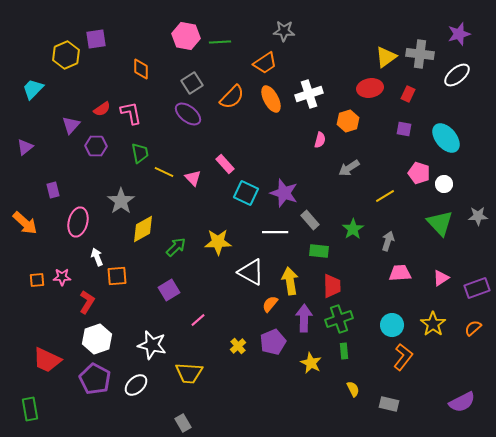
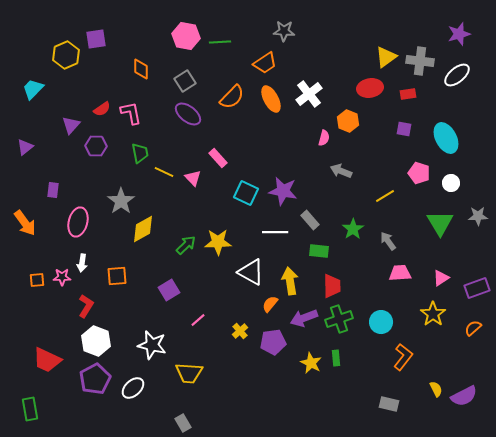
gray cross at (420, 54): moved 7 px down
gray square at (192, 83): moved 7 px left, 2 px up
white cross at (309, 94): rotated 20 degrees counterclockwise
red rectangle at (408, 94): rotated 56 degrees clockwise
orange hexagon at (348, 121): rotated 20 degrees counterclockwise
cyan ellipse at (446, 138): rotated 12 degrees clockwise
pink semicircle at (320, 140): moved 4 px right, 2 px up
pink rectangle at (225, 164): moved 7 px left, 6 px up
gray arrow at (349, 168): moved 8 px left, 3 px down; rotated 55 degrees clockwise
white circle at (444, 184): moved 7 px right, 1 px up
purple rectangle at (53, 190): rotated 21 degrees clockwise
purple star at (284, 193): moved 1 px left, 2 px up; rotated 8 degrees counterclockwise
orange arrow at (25, 223): rotated 12 degrees clockwise
green triangle at (440, 223): rotated 12 degrees clockwise
gray arrow at (388, 241): rotated 54 degrees counterclockwise
green arrow at (176, 247): moved 10 px right, 2 px up
white arrow at (97, 257): moved 15 px left, 6 px down; rotated 150 degrees counterclockwise
red L-shape at (87, 302): moved 1 px left, 4 px down
purple arrow at (304, 318): rotated 112 degrees counterclockwise
yellow star at (433, 324): moved 10 px up
cyan circle at (392, 325): moved 11 px left, 3 px up
white hexagon at (97, 339): moved 1 px left, 2 px down; rotated 20 degrees counterclockwise
purple pentagon at (273, 342): rotated 15 degrees clockwise
yellow cross at (238, 346): moved 2 px right, 15 px up
green rectangle at (344, 351): moved 8 px left, 7 px down
purple pentagon at (95, 379): rotated 16 degrees clockwise
white ellipse at (136, 385): moved 3 px left, 3 px down
yellow semicircle at (353, 389): moved 83 px right
purple semicircle at (462, 402): moved 2 px right, 6 px up
